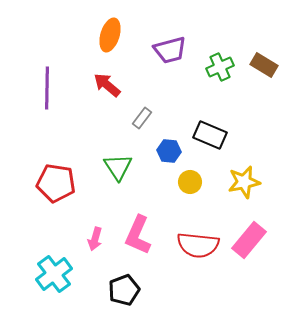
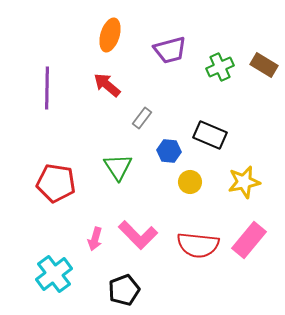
pink L-shape: rotated 69 degrees counterclockwise
